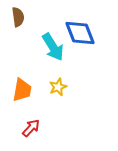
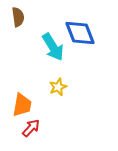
orange trapezoid: moved 15 px down
